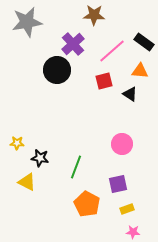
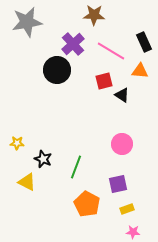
black rectangle: rotated 30 degrees clockwise
pink line: moved 1 px left; rotated 72 degrees clockwise
black triangle: moved 8 px left, 1 px down
black star: moved 3 px right, 1 px down; rotated 12 degrees clockwise
